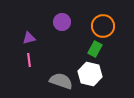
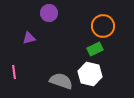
purple circle: moved 13 px left, 9 px up
green rectangle: rotated 35 degrees clockwise
pink line: moved 15 px left, 12 px down
